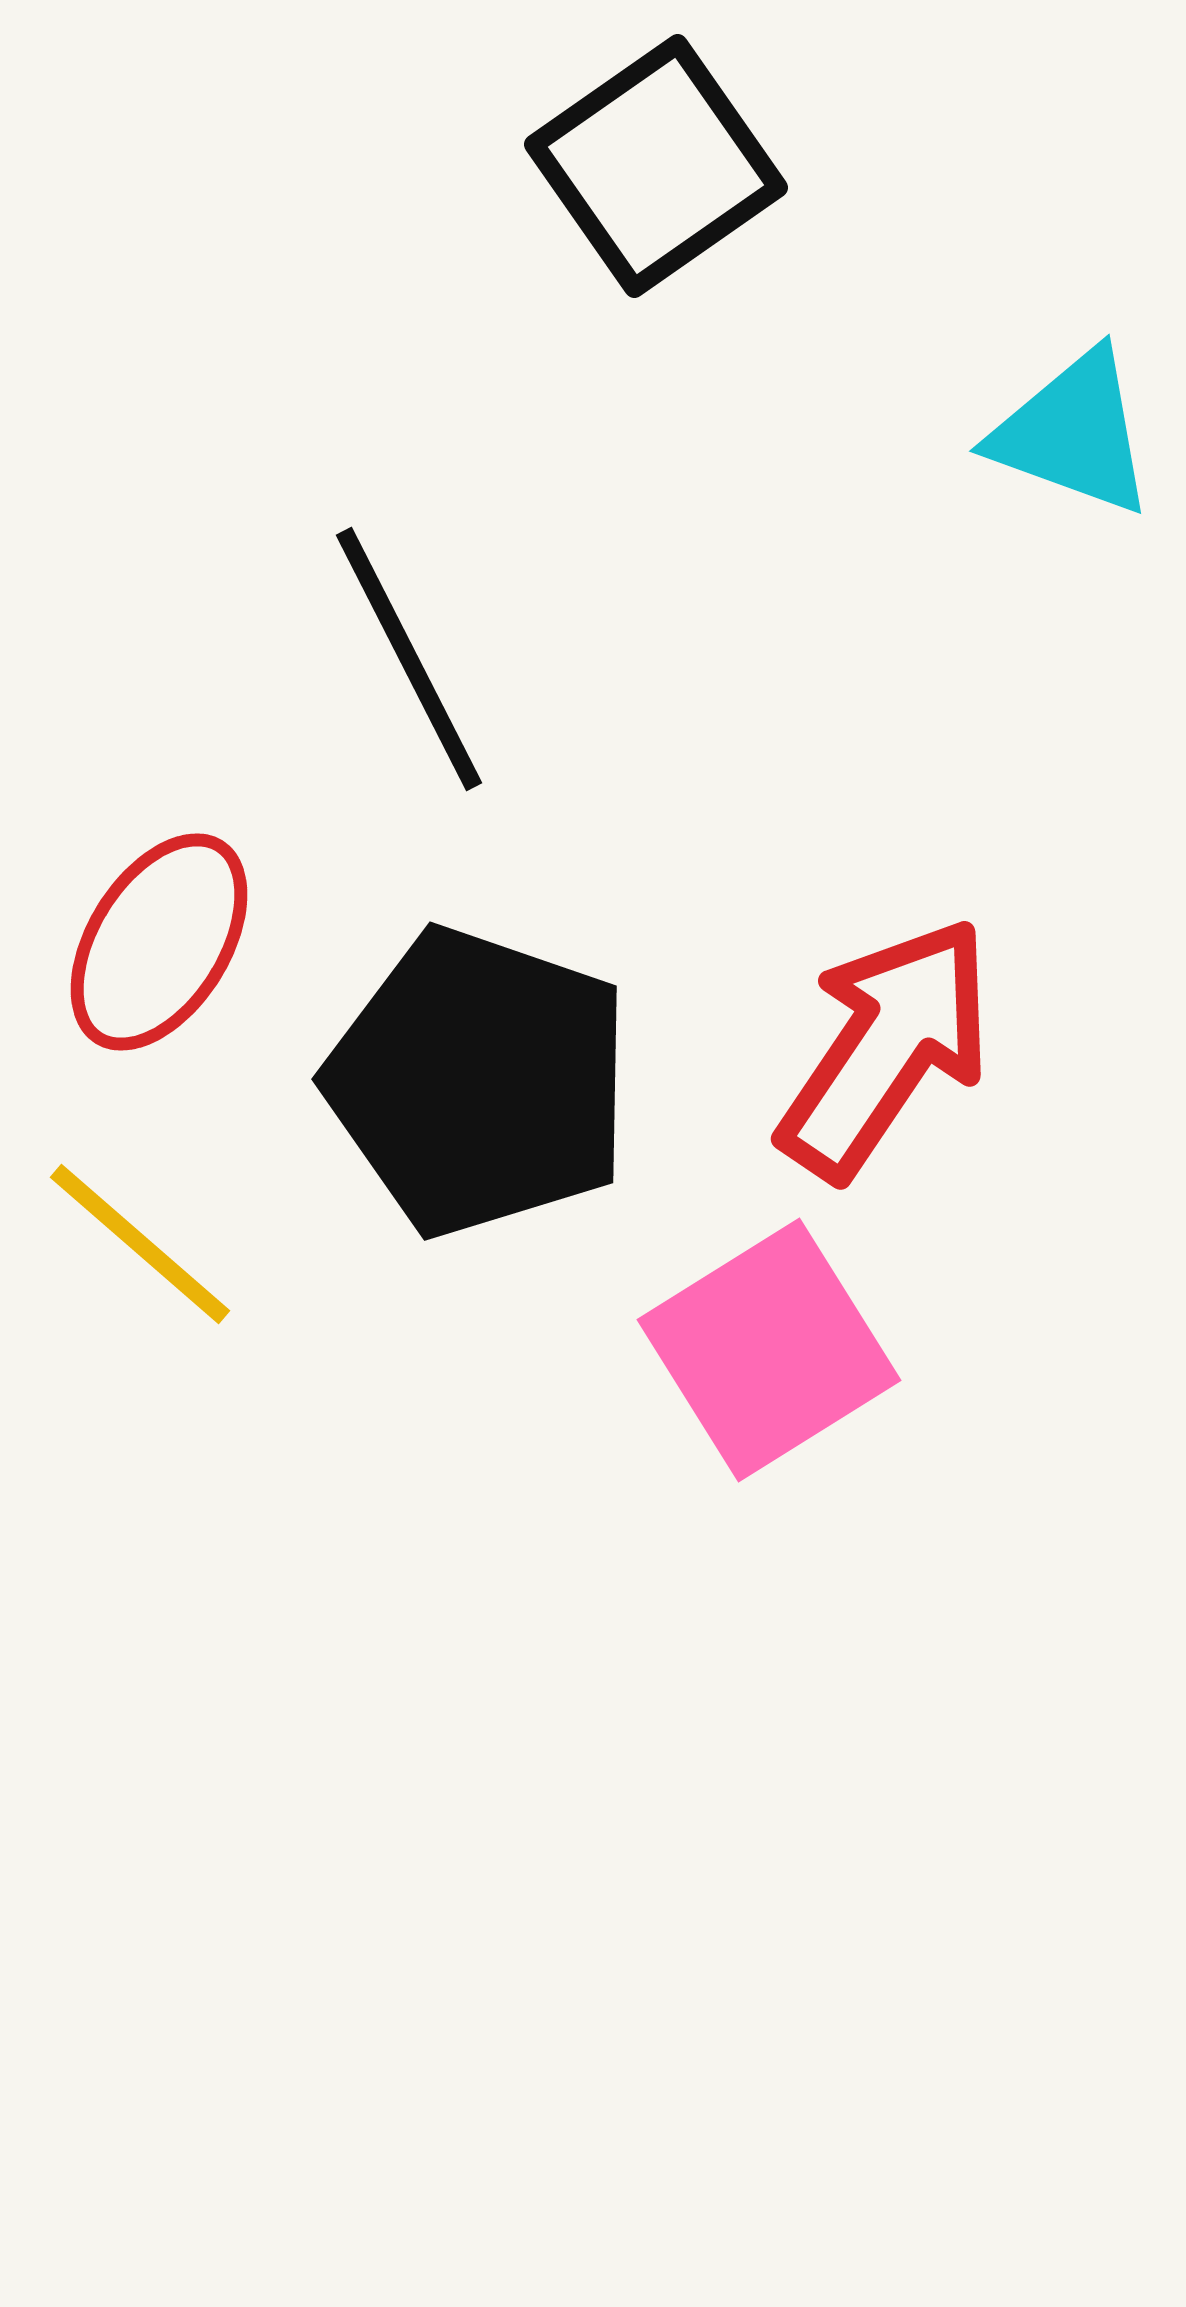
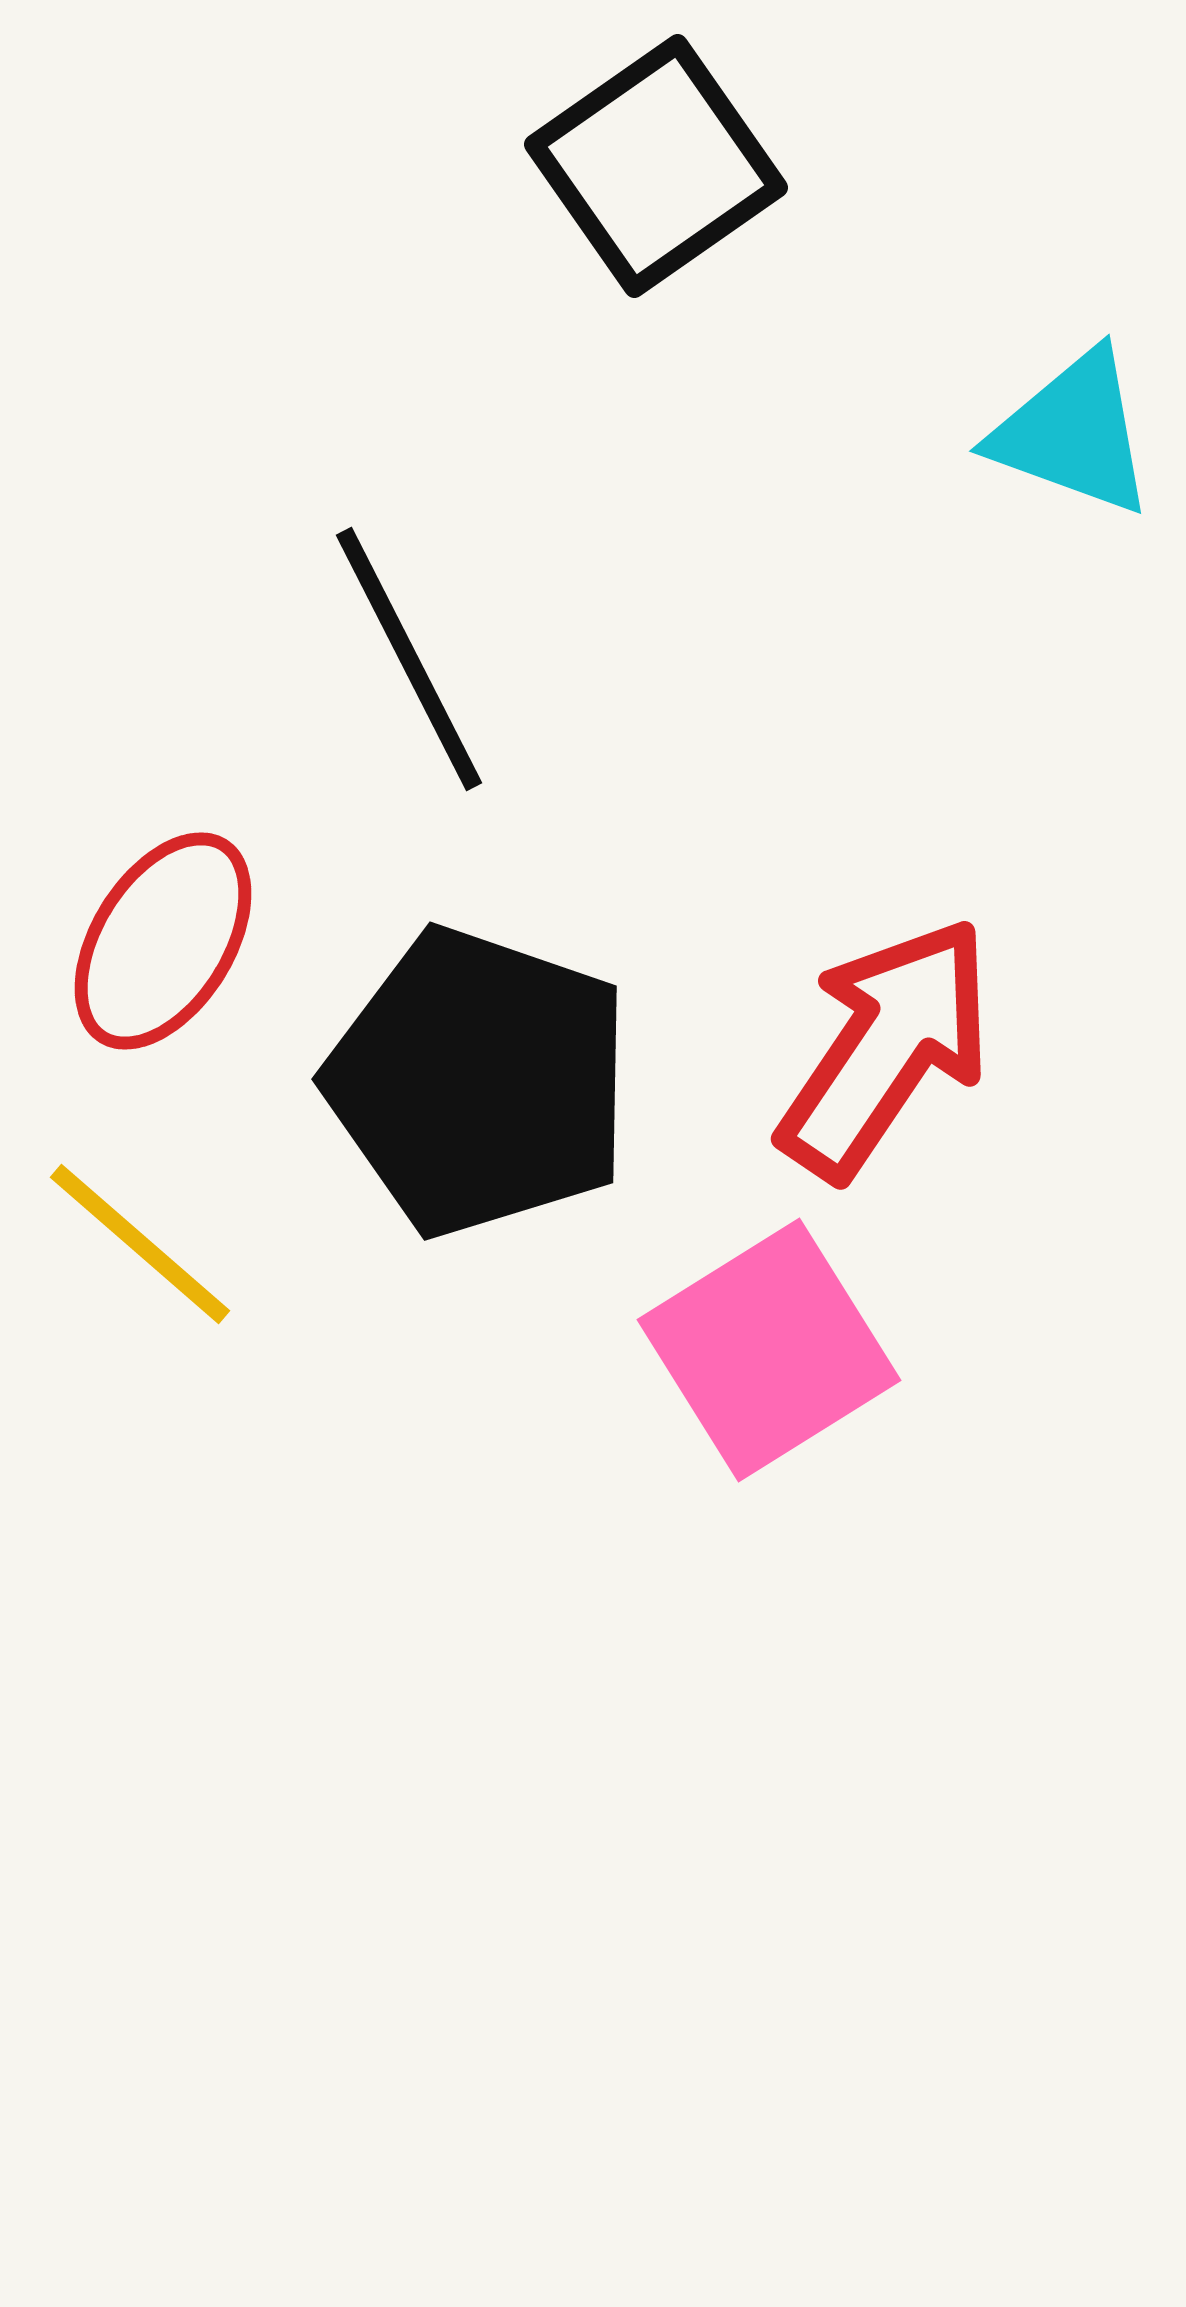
red ellipse: moved 4 px right, 1 px up
